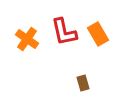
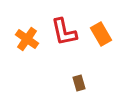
orange rectangle: moved 3 px right
brown rectangle: moved 4 px left
